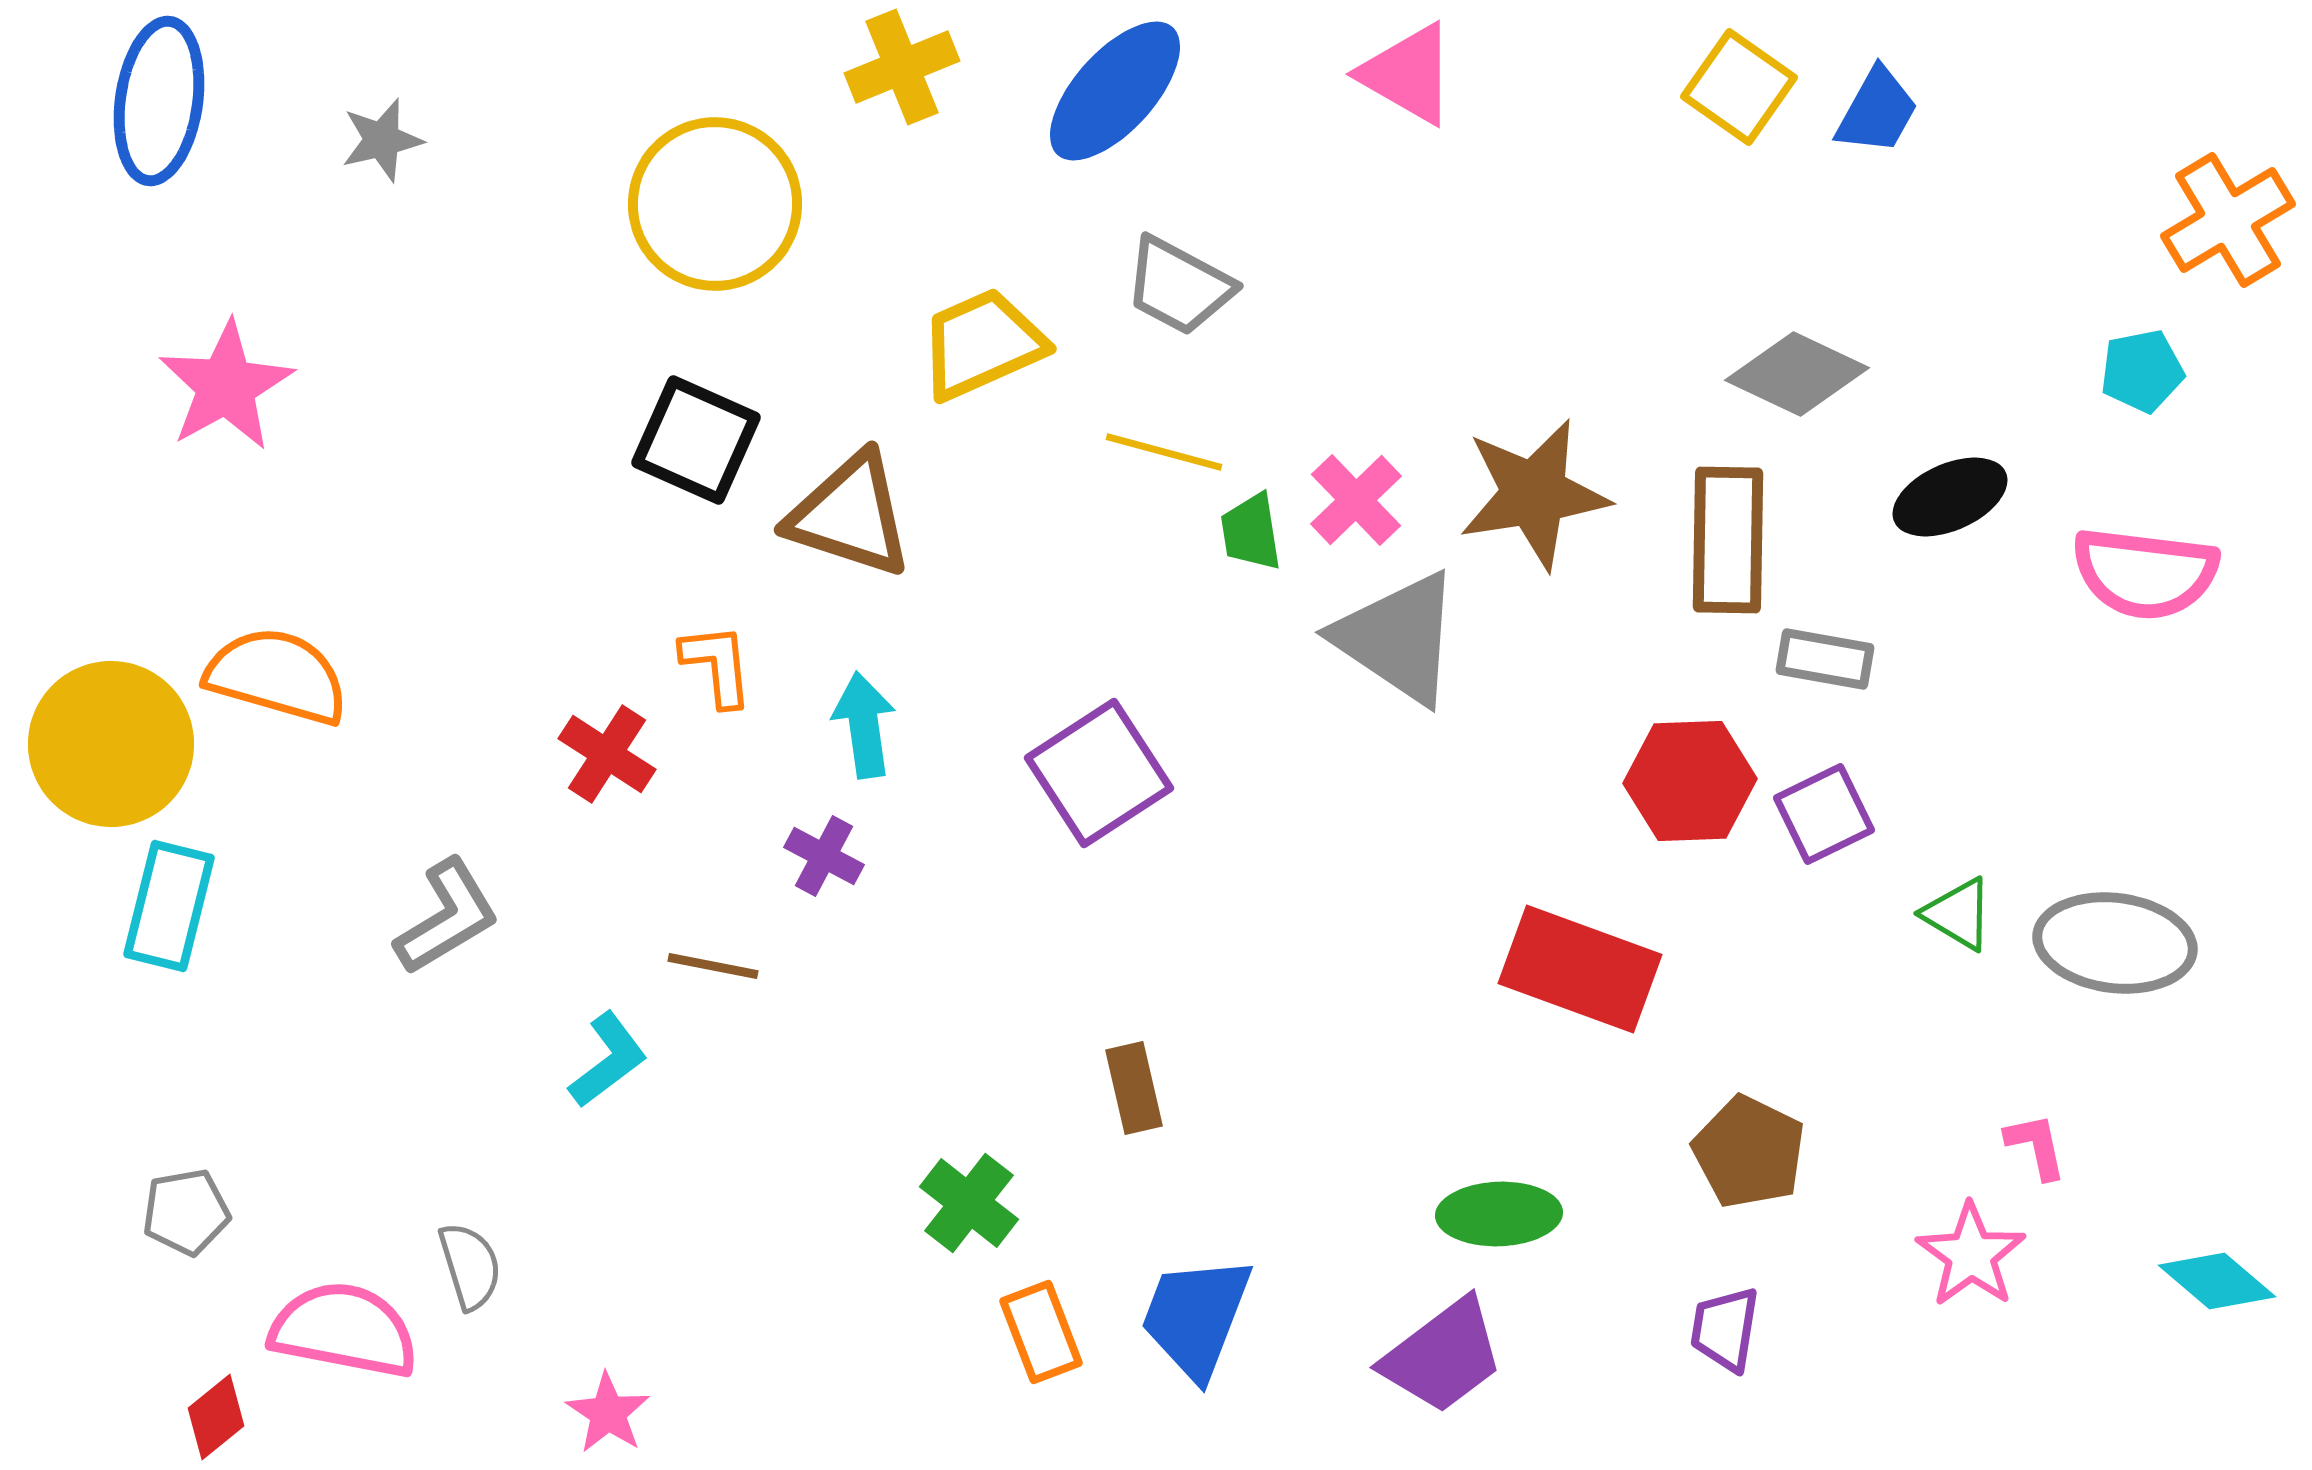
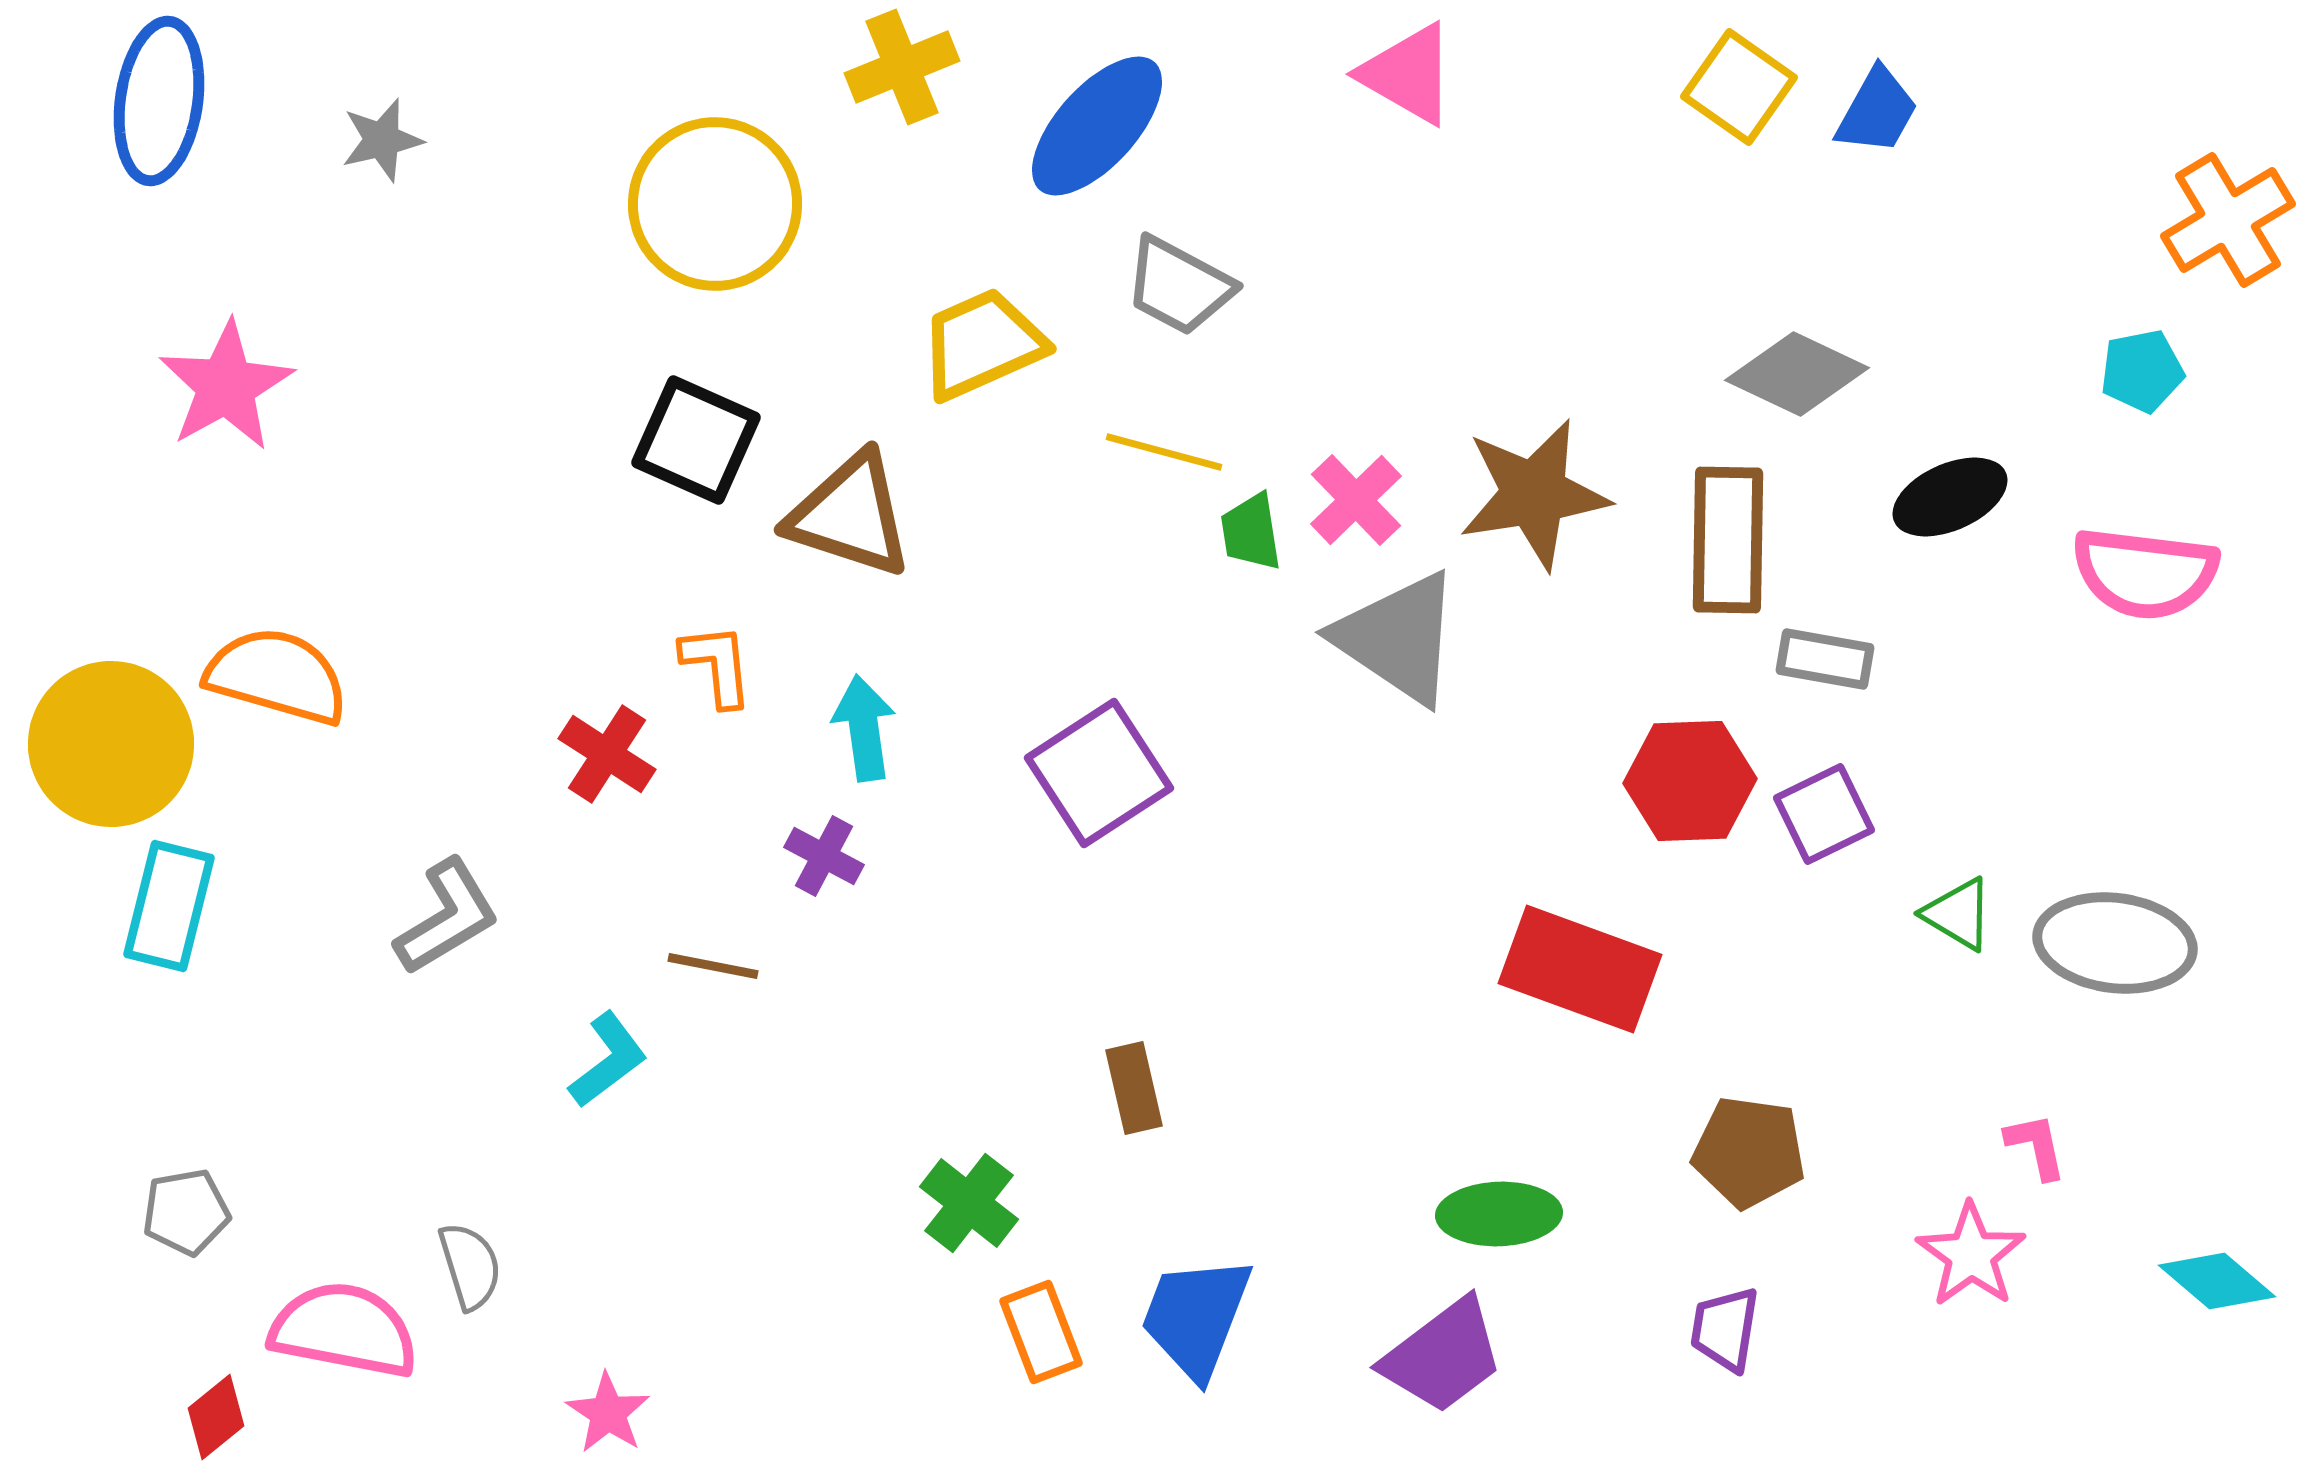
blue ellipse at (1115, 91): moved 18 px left, 35 px down
cyan arrow at (864, 725): moved 3 px down
brown pentagon at (1749, 1152): rotated 18 degrees counterclockwise
